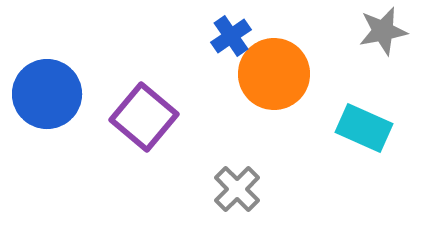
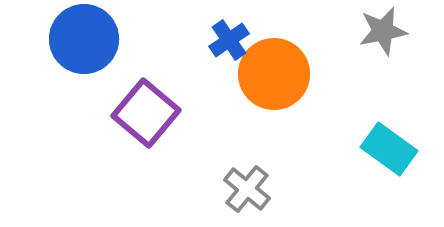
blue cross: moved 2 px left, 4 px down
blue circle: moved 37 px right, 55 px up
purple square: moved 2 px right, 4 px up
cyan rectangle: moved 25 px right, 21 px down; rotated 12 degrees clockwise
gray cross: moved 10 px right; rotated 6 degrees counterclockwise
